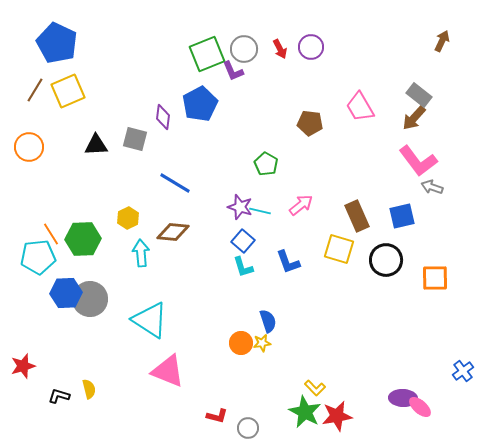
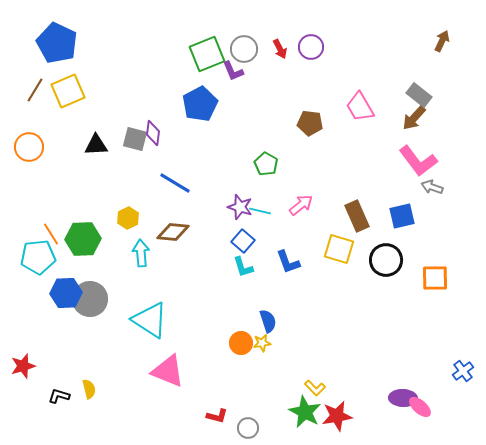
purple diamond at (163, 117): moved 10 px left, 16 px down
